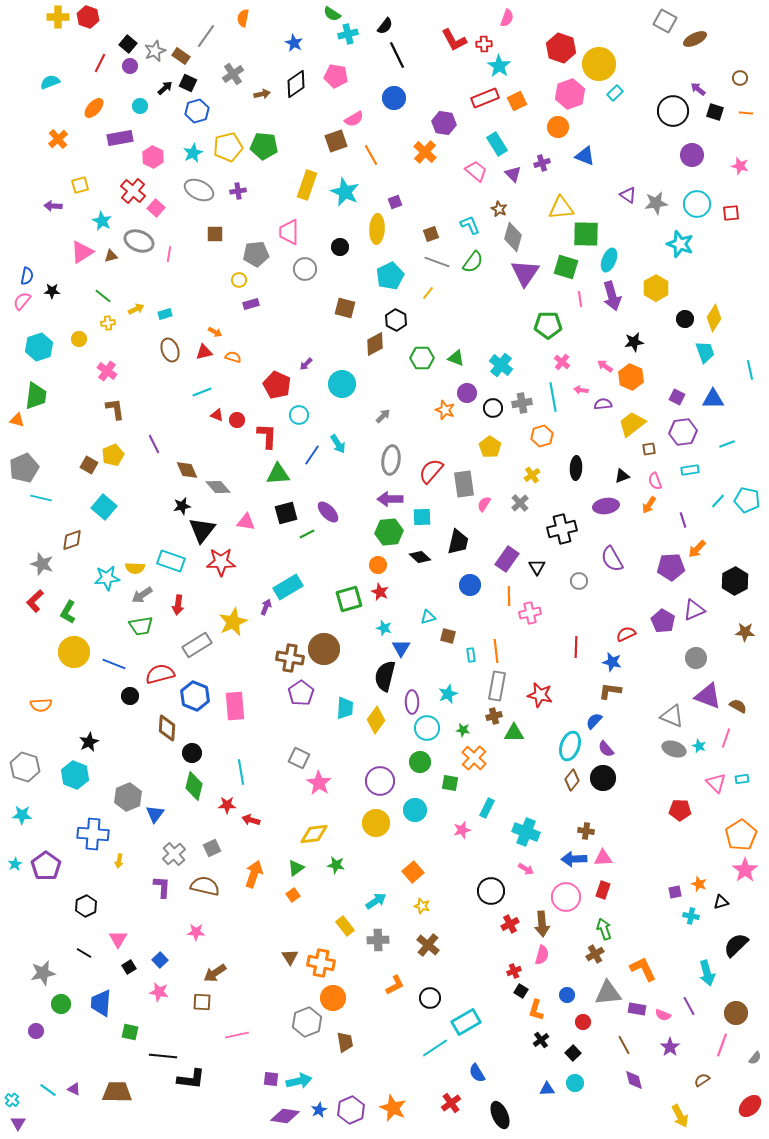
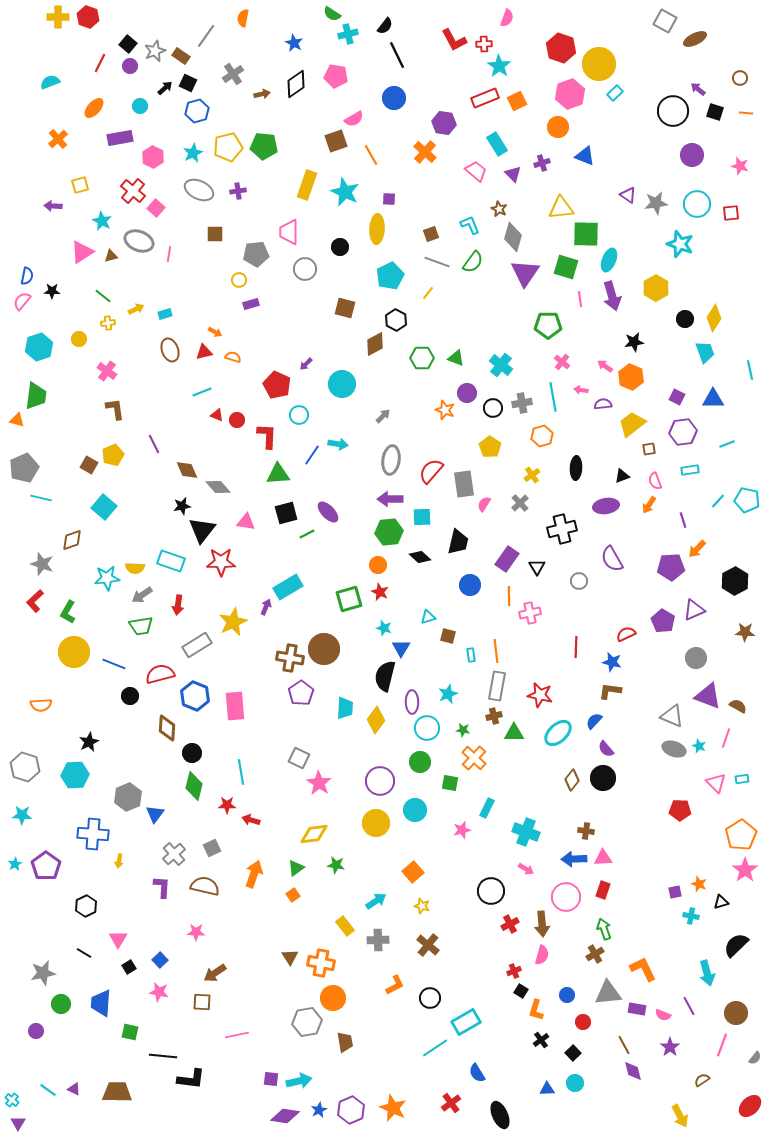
purple square at (395, 202): moved 6 px left, 3 px up; rotated 24 degrees clockwise
cyan arrow at (338, 444): rotated 48 degrees counterclockwise
cyan ellipse at (570, 746): moved 12 px left, 13 px up; rotated 28 degrees clockwise
cyan hexagon at (75, 775): rotated 24 degrees counterclockwise
gray hexagon at (307, 1022): rotated 12 degrees clockwise
purple diamond at (634, 1080): moved 1 px left, 9 px up
